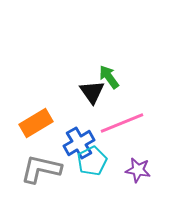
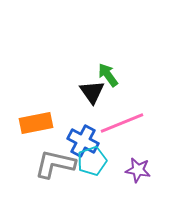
green arrow: moved 1 px left, 2 px up
orange rectangle: rotated 20 degrees clockwise
blue cross: moved 4 px right, 2 px up; rotated 32 degrees counterclockwise
cyan pentagon: rotated 8 degrees clockwise
gray L-shape: moved 14 px right, 5 px up
